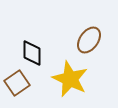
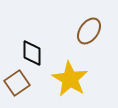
brown ellipse: moved 9 px up
yellow star: rotated 6 degrees clockwise
